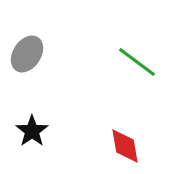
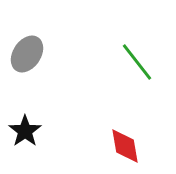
green line: rotated 15 degrees clockwise
black star: moved 7 px left
